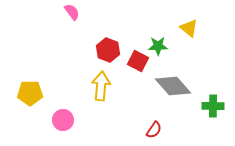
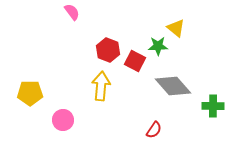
yellow triangle: moved 13 px left
red square: moved 3 px left
